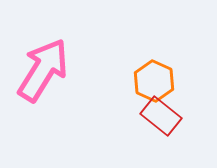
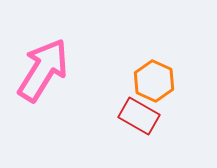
red rectangle: moved 22 px left; rotated 9 degrees counterclockwise
